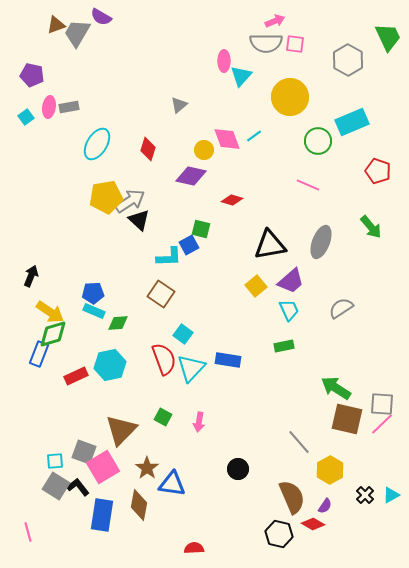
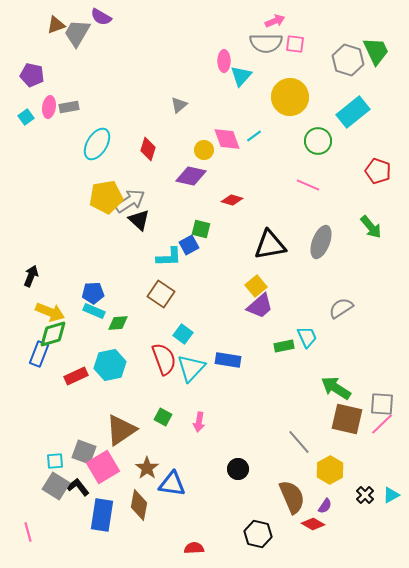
green trapezoid at (388, 37): moved 12 px left, 14 px down
gray hexagon at (348, 60): rotated 12 degrees counterclockwise
cyan rectangle at (352, 122): moved 1 px right, 10 px up; rotated 16 degrees counterclockwise
purple trapezoid at (291, 281): moved 31 px left, 25 px down
cyan trapezoid at (289, 310): moved 18 px right, 27 px down
yellow arrow at (50, 312): rotated 12 degrees counterclockwise
brown triangle at (121, 430): rotated 12 degrees clockwise
black hexagon at (279, 534): moved 21 px left
